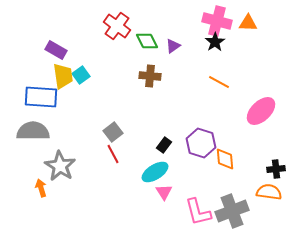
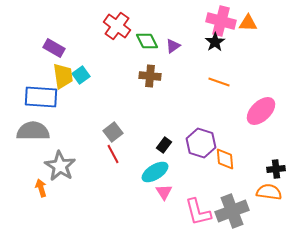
pink cross: moved 4 px right
purple rectangle: moved 2 px left, 2 px up
orange line: rotated 10 degrees counterclockwise
